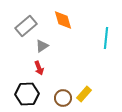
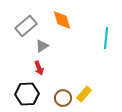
orange diamond: moved 1 px left
